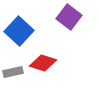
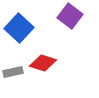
purple square: moved 1 px right, 1 px up
blue square: moved 3 px up
